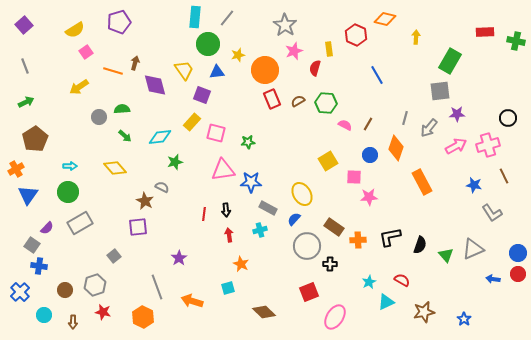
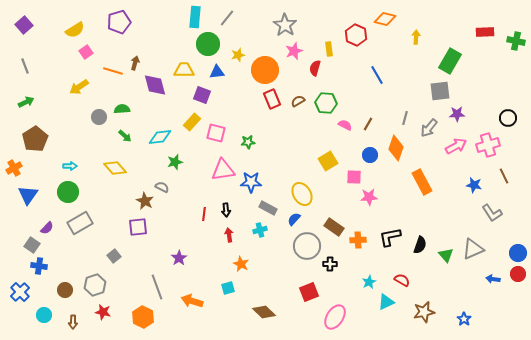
yellow trapezoid at (184, 70): rotated 55 degrees counterclockwise
orange cross at (16, 169): moved 2 px left, 1 px up
